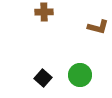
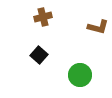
brown cross: moved 1 px left, 5 px down; rotated 12 degrees counterclockwise
black square: moved 4 px left, 23 px up
